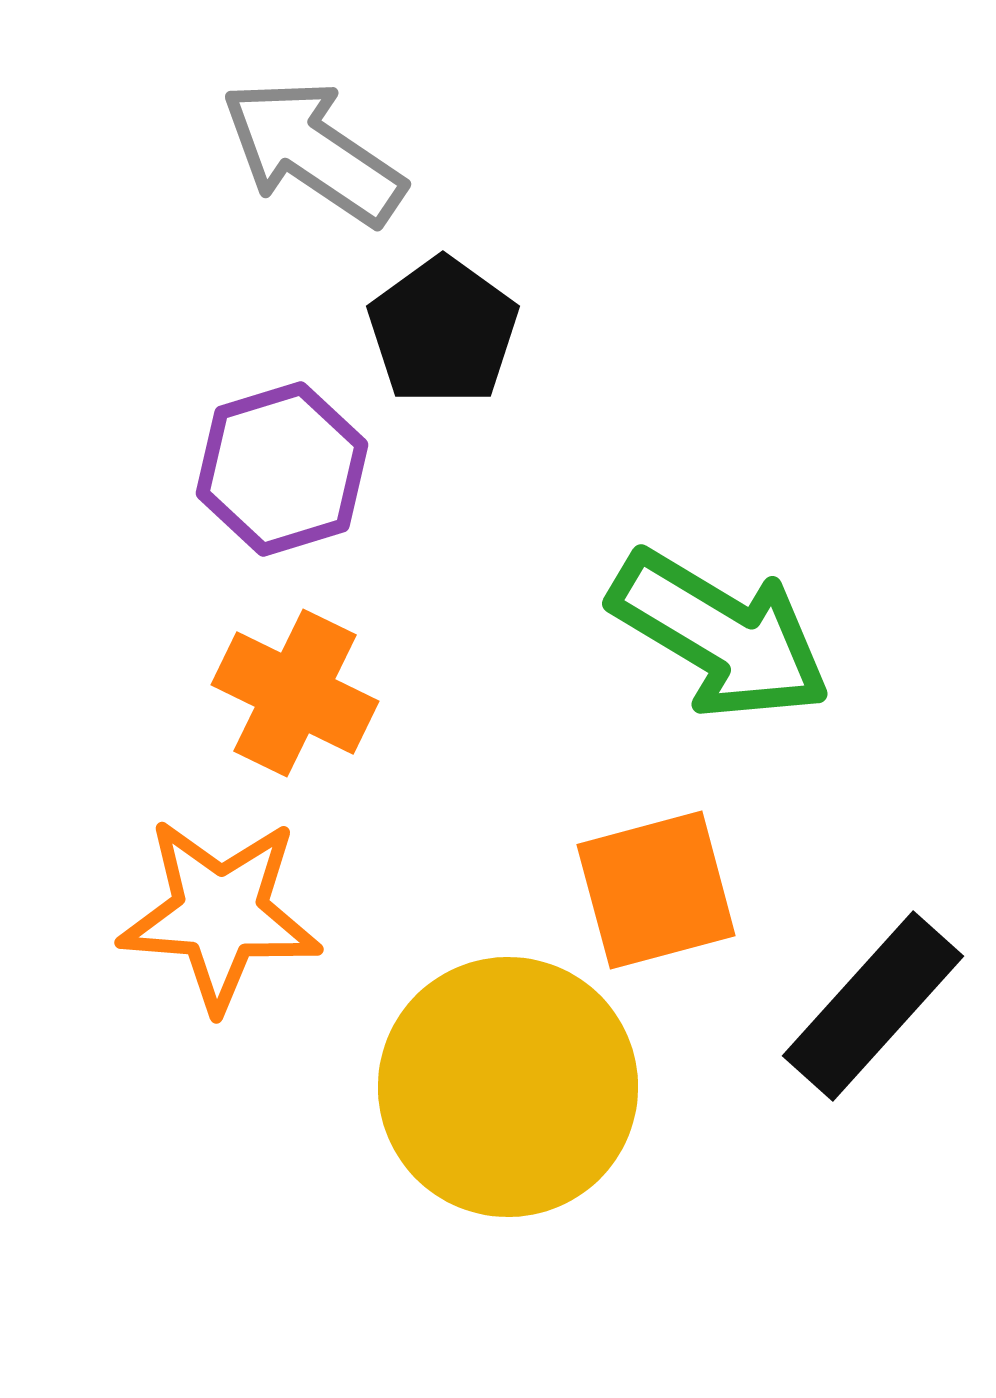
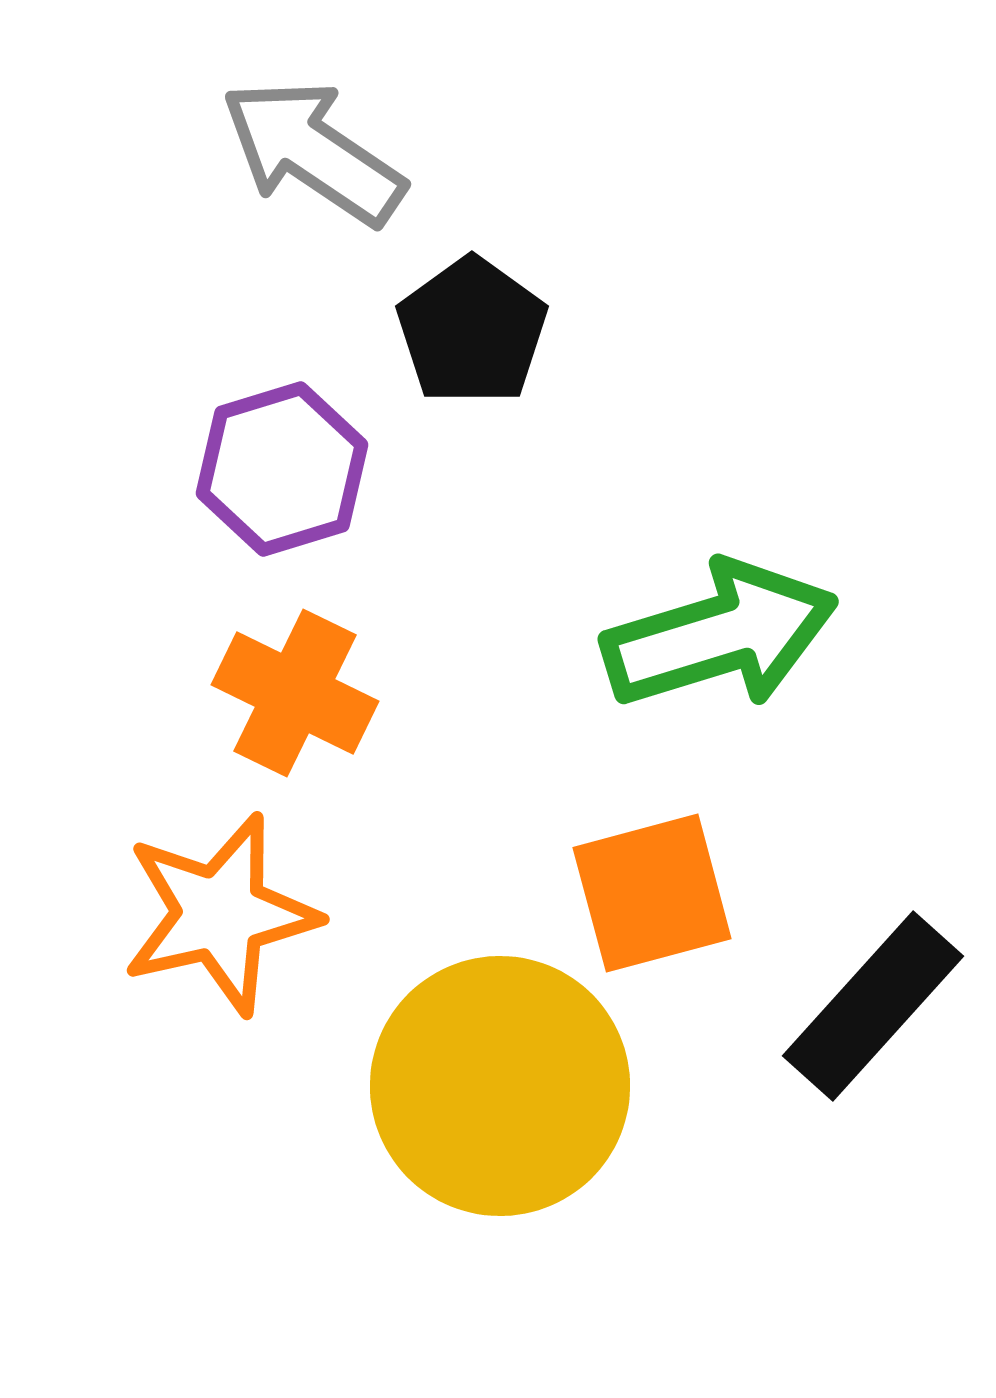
black pentagon: moved 29 px right
green arrow: rotated 48 degrees counterclockwise
orange square: moved 4 px left, 3 px down
orange star: rotated 17 degrees counterclockwise
yellow circle: moved 8 px left, 1 px up
